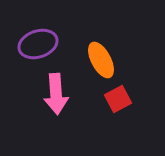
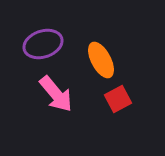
purple ellipse: moved 5 px right
pink arrow: rotated 36 degrees counterclockwise
